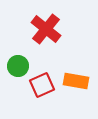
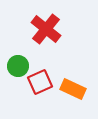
orange rectangle: moved 3 px left, 8 px down; rotated 15 degrees clockwise
red square: moved 2 px left, 3 px up
